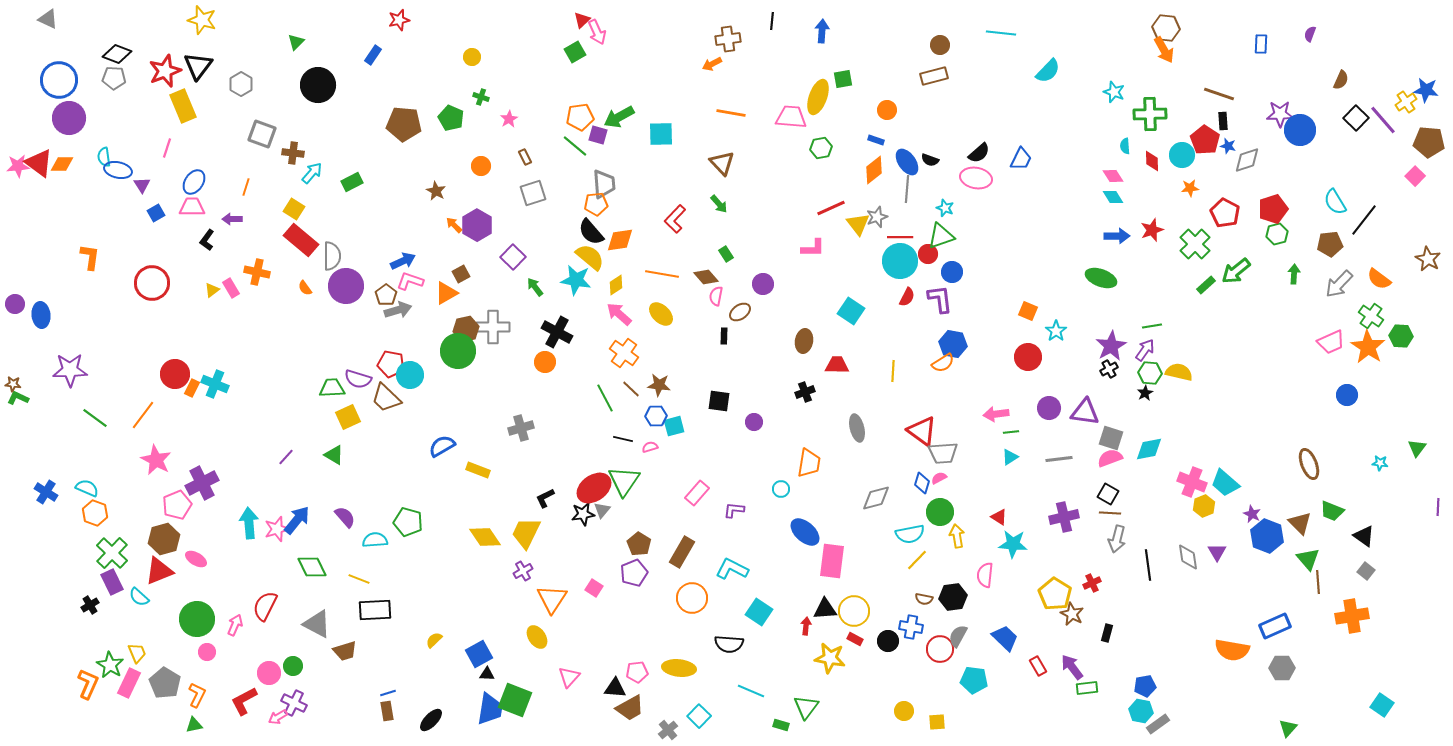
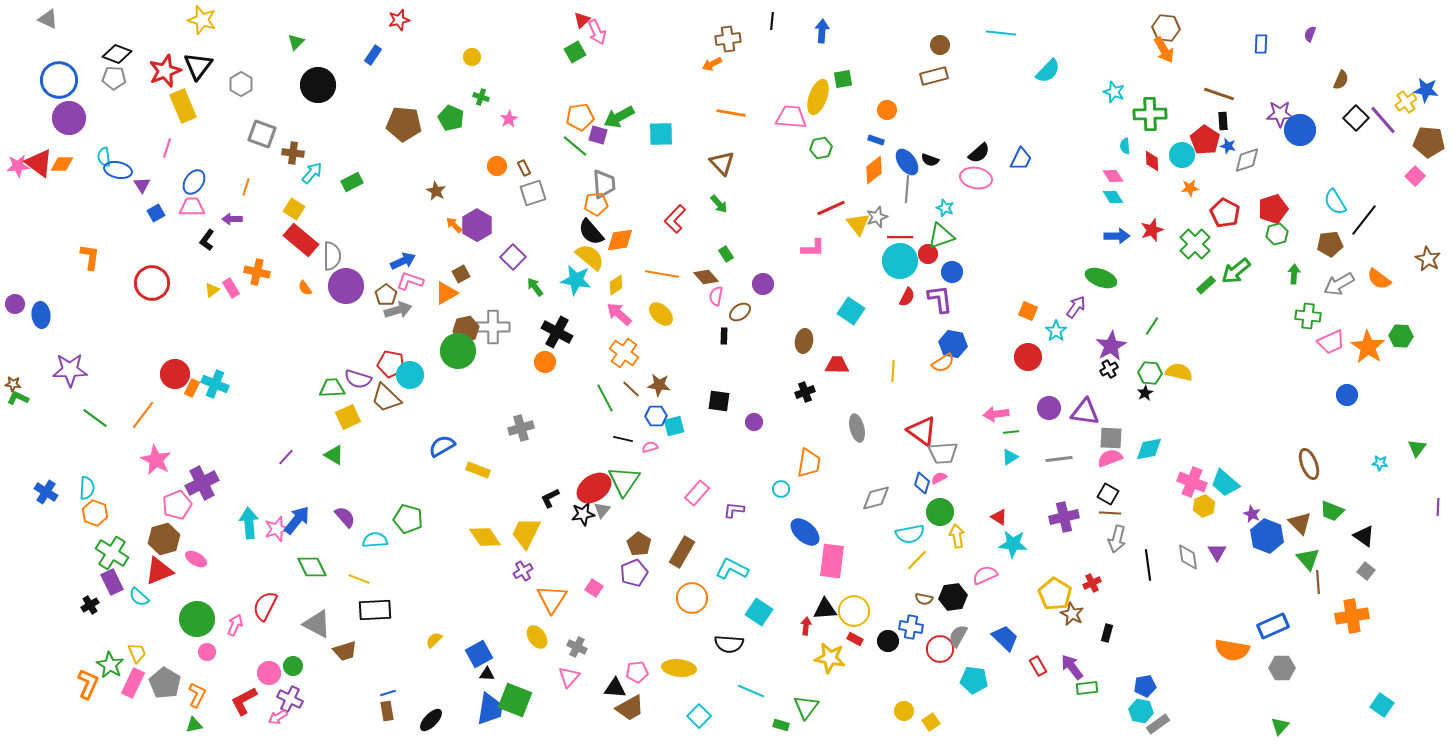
brown rectangle at (525, 157): moved 1 px left, 11 px down
orange circle at (481, 166): moved 16 px right
gray arrow at (1339, 284): rotated 16 degrees clockwise
green cross at (1371, 316): moved 63 px left; rotated 30 degrees counterclockwise
green line at (1152, 326): rotated 48 degrees counterclockwise
purple arrow at (1145, 350): moved 69 px left, 43 px up
gray square at (1111, 438): rotated 15 degrees counterclockwise
cyan semicircle at (87, 488): rotated 70 degrees clockwise
black L-shape at (545, 498): moved 5 px right
green pentagon at (408, 522): moved 3 px up
green cross at (112, 553): rotated 12 degrees counterclockwise
pink semicircle at (985, 575): rotated 60 degrees clockwise
blue rectangle at (1275, 626): moved 2 px left
pink rectangle at (129, 683): moved 4 px right
purple cross at (294, 703): moved 4 px left, 4 px up
yellow square at (937, 722): moved 6 px left; rotated 30 degrees counterclockwise
green triangle at (1288, 728): moved 8 px left, 2 px up
gray cross at (668, 730): moved 91 px left, 83 px up; rotated 24 degrees counterclockwise
